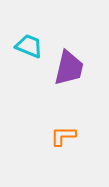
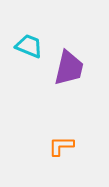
orange L-shape: moved 2 px left, 10 px down
